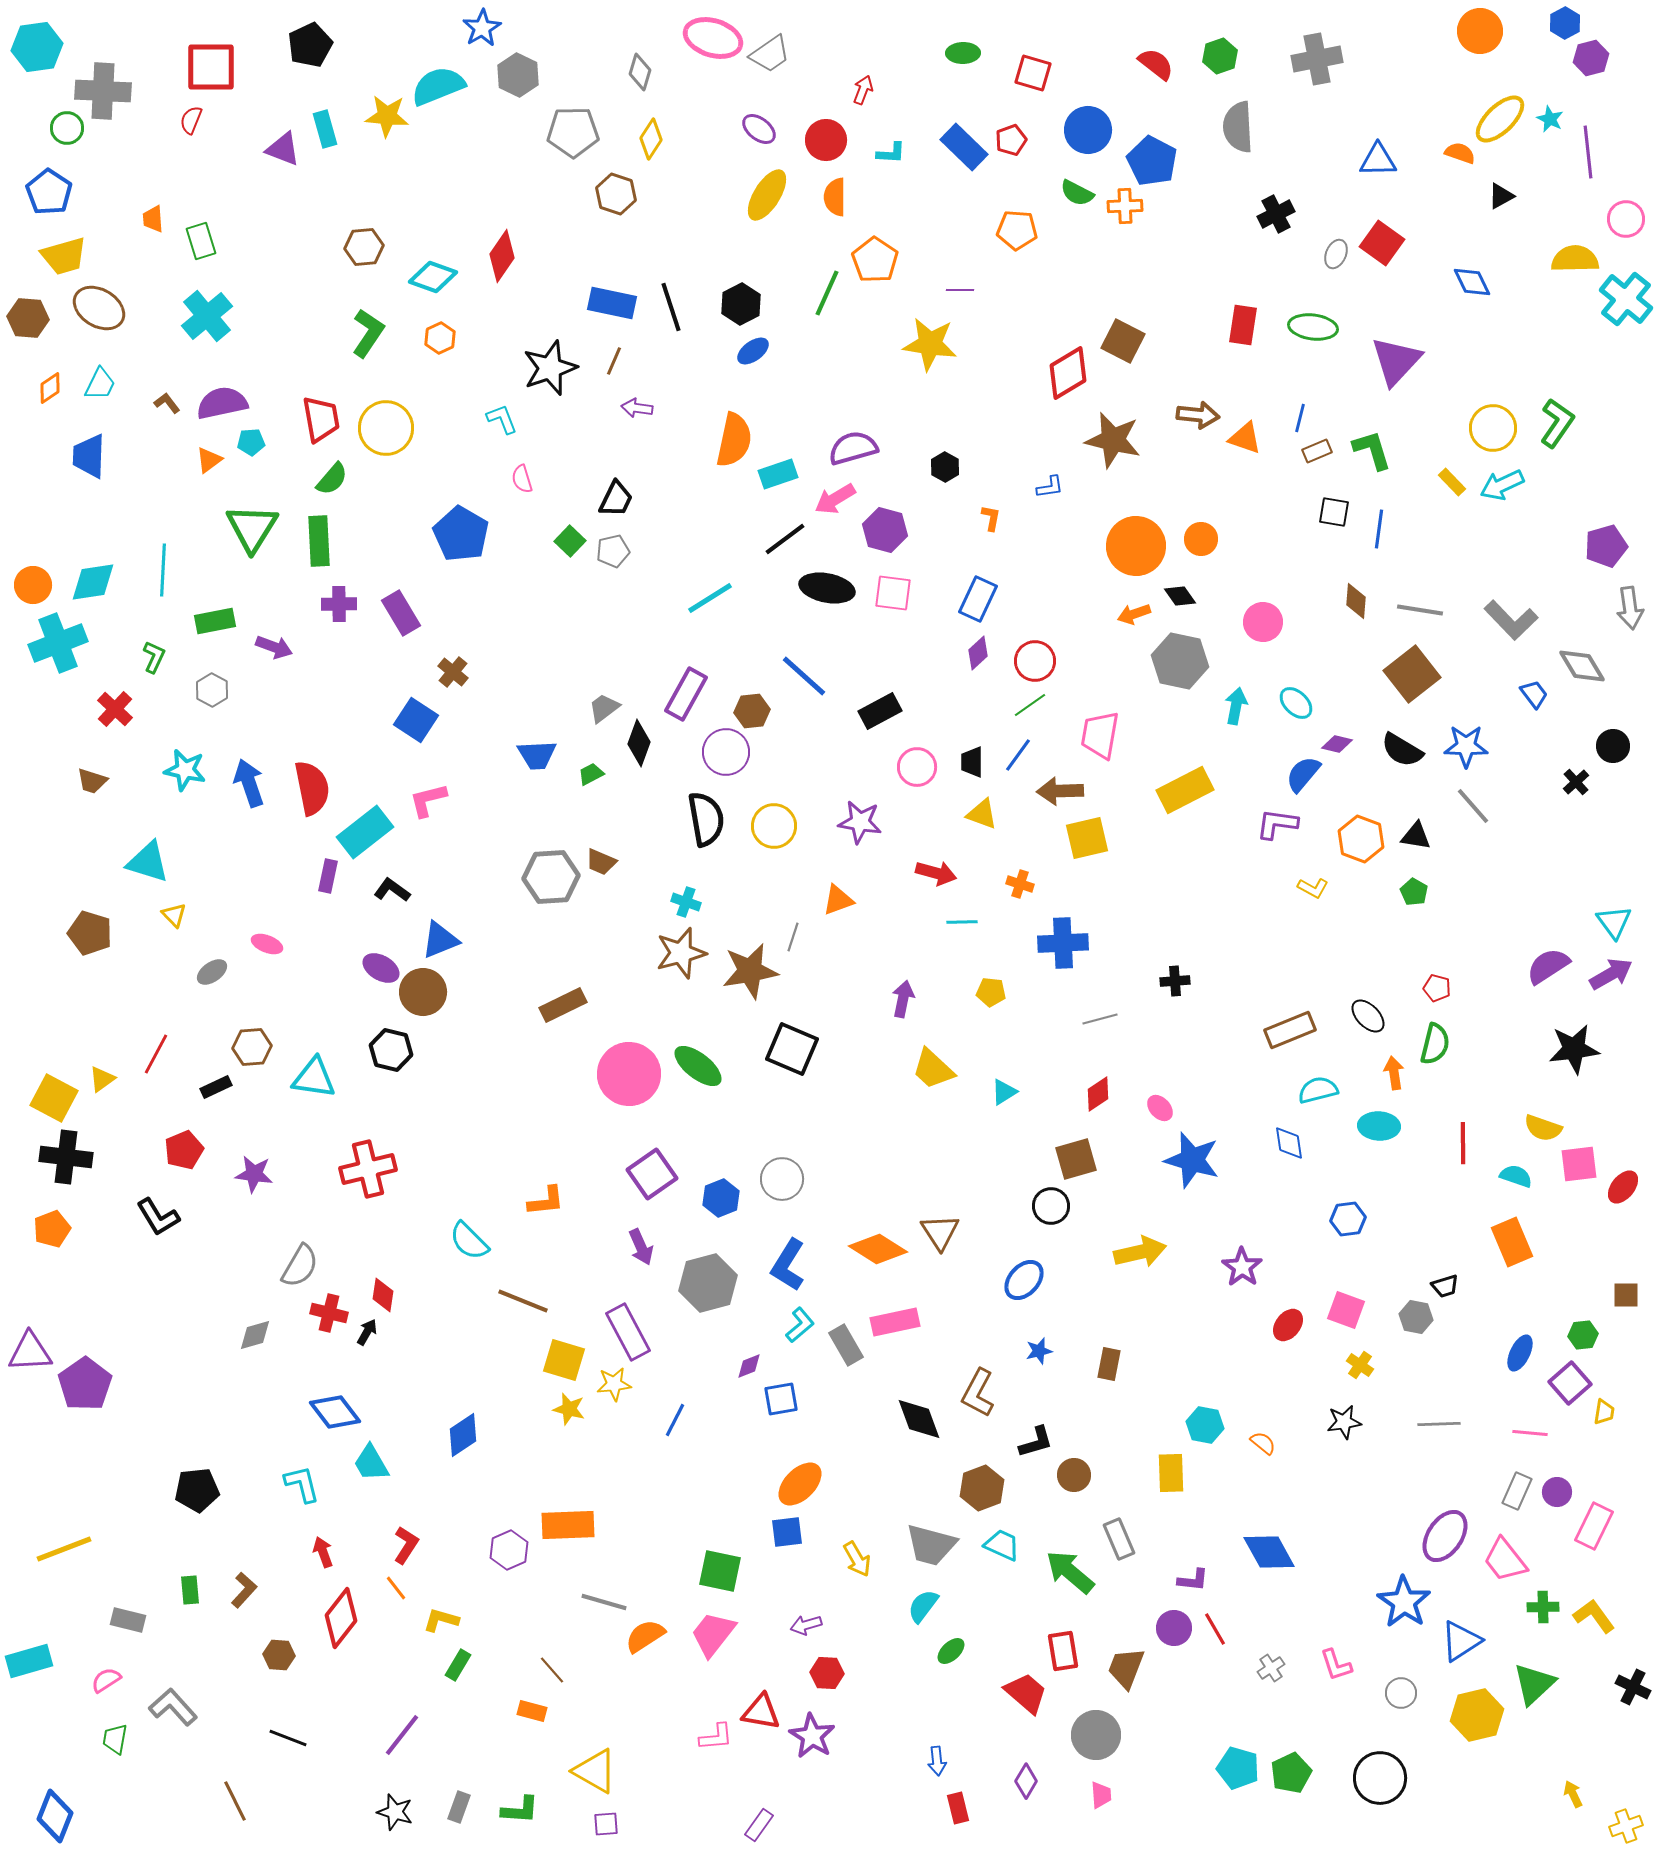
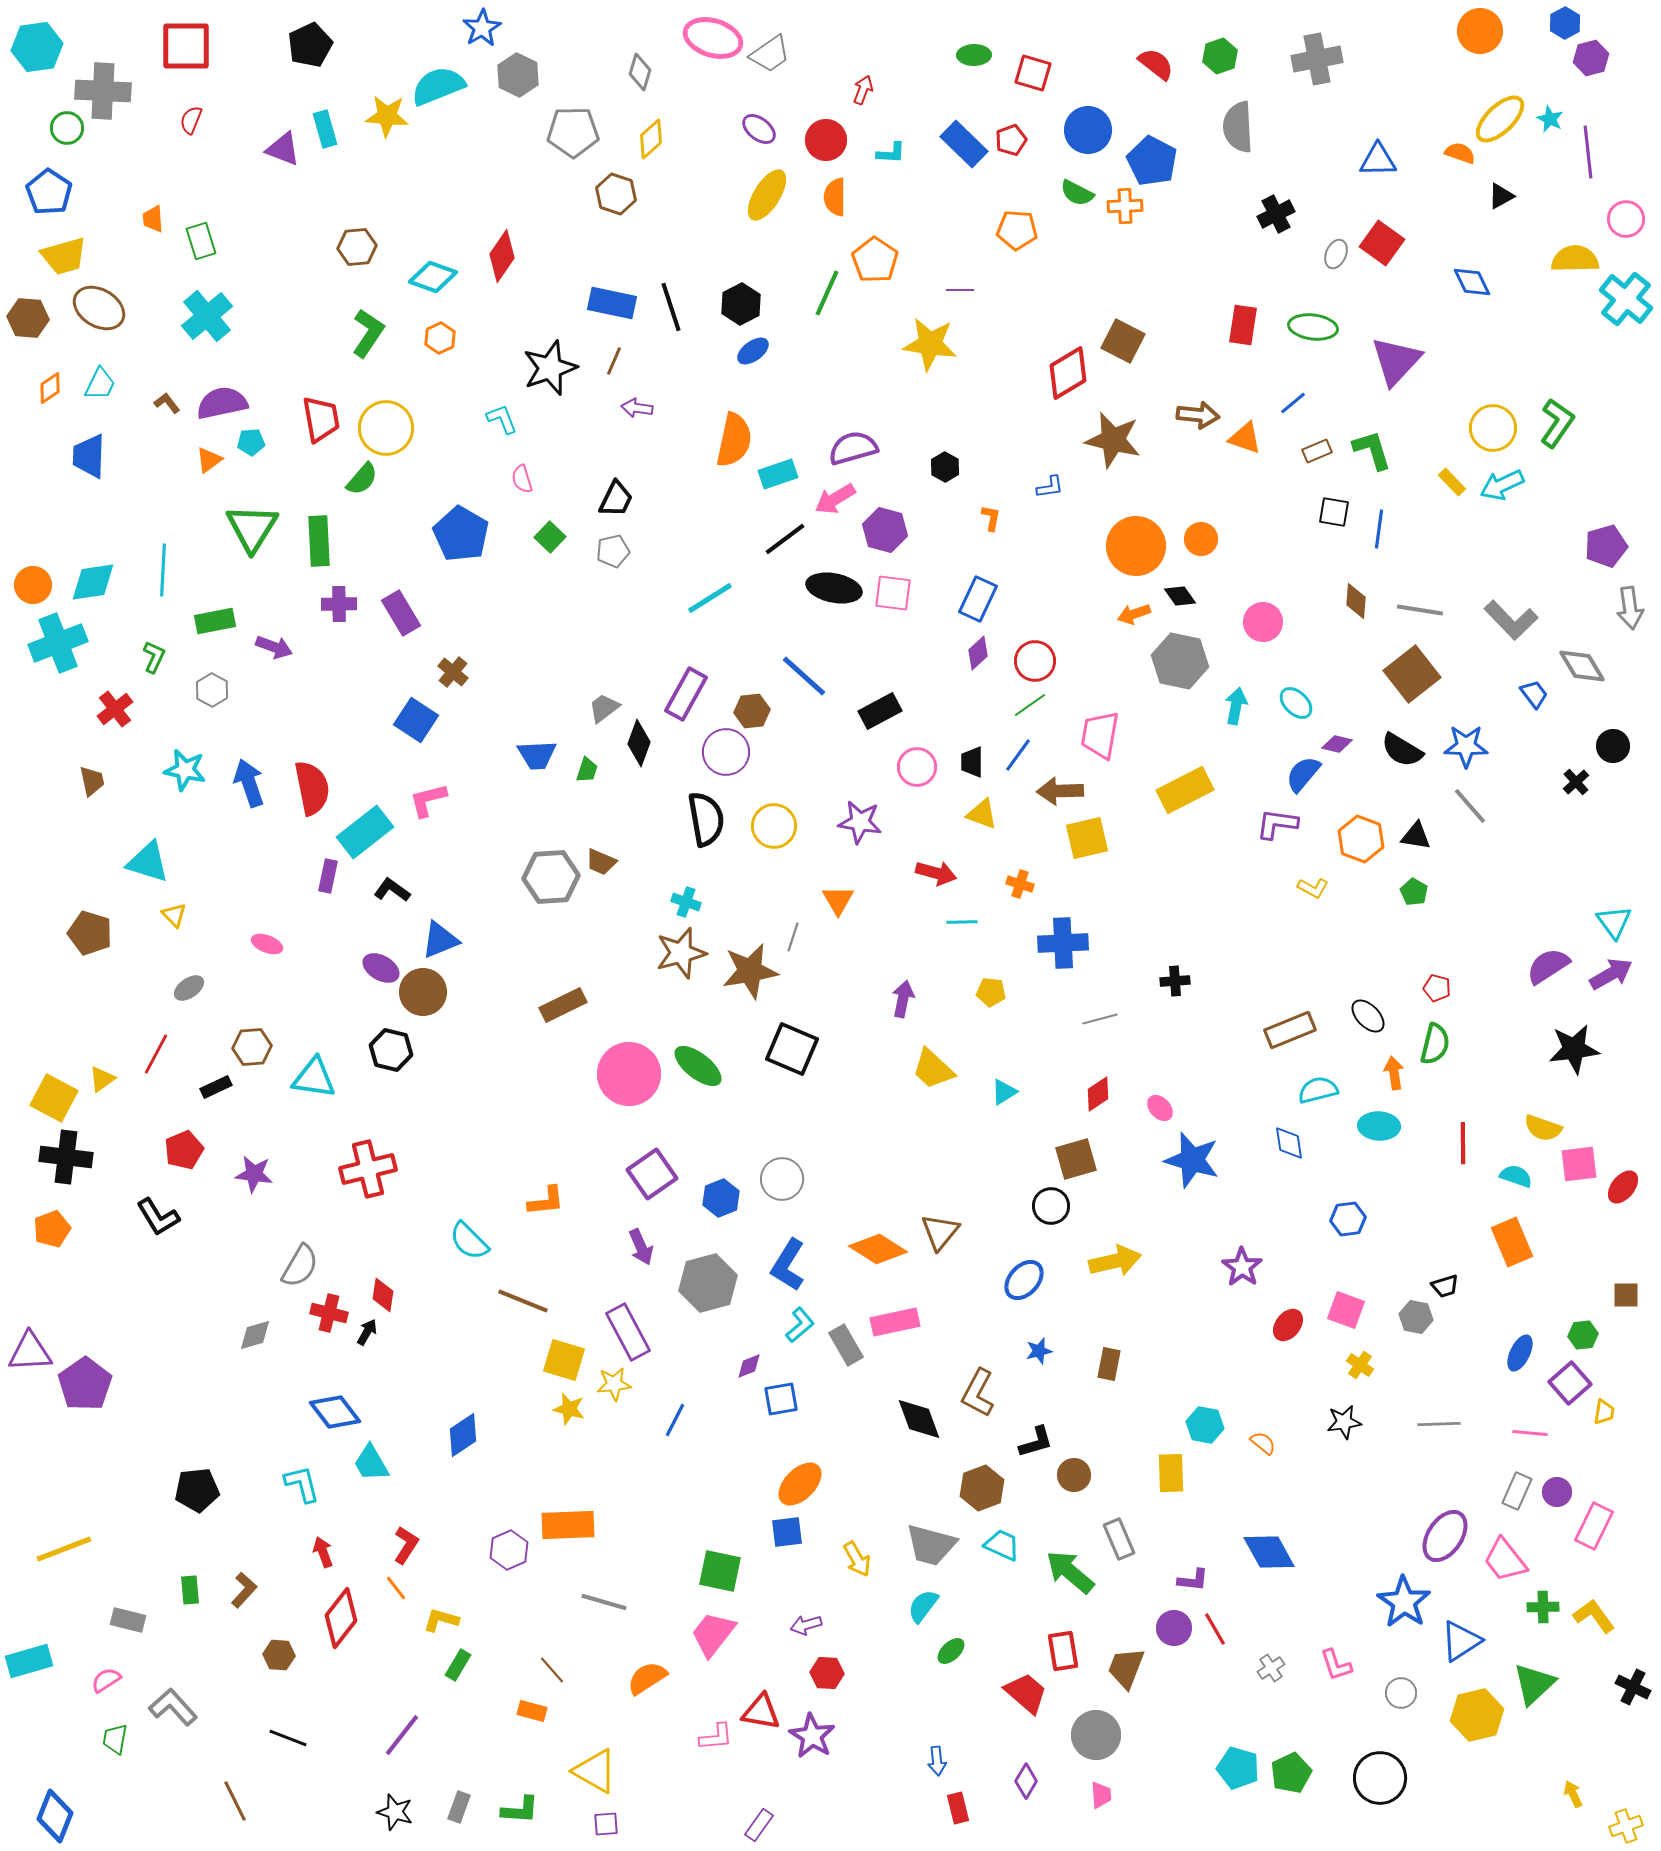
green ellipse at (963, 53): moved 11 px right, 2 px down
red square at (211, 67): moved 25 px left, 21 px up
yellow diamond at (651, 139): rotated 15 degrees clockwise
blue rectangle at (964, 147): moved 3 px up
brown hexagon at (364, 247): moved 7 px left
blue line at (1300, 418): moved 7 px left, 15 px up; rotated 36 degrees clockwise
green semicircle at (332, 479): moved 30 px right
green square at (570, 541): moved 20 px left, 4 px up
black ellipse at (827, 588): moved 7 px right
red cross at (115, 709): rotated 9 degrees clockwise
green trapezoid at (591, 774): moved 4 px left, 4 px up; rotated 136 degrees clockwise
brown trapezoid at (92, 781): rotated 120 degrees counterclockwise
gray line at (1473, 806): moved 3 px left
orange triangle at (838, 900): rotated 40 degrees counterclockwise
gray ellipse at (212, 972): moved 23 px left, 16 px down
brown triangle at (940, 1232): rotated 12 degrees clockwise
yellow arrow at (1140, 1252): moved 25 px left, 9 px down
orange semicircle at (645, 1636): moved 2 px right, 42 px down
